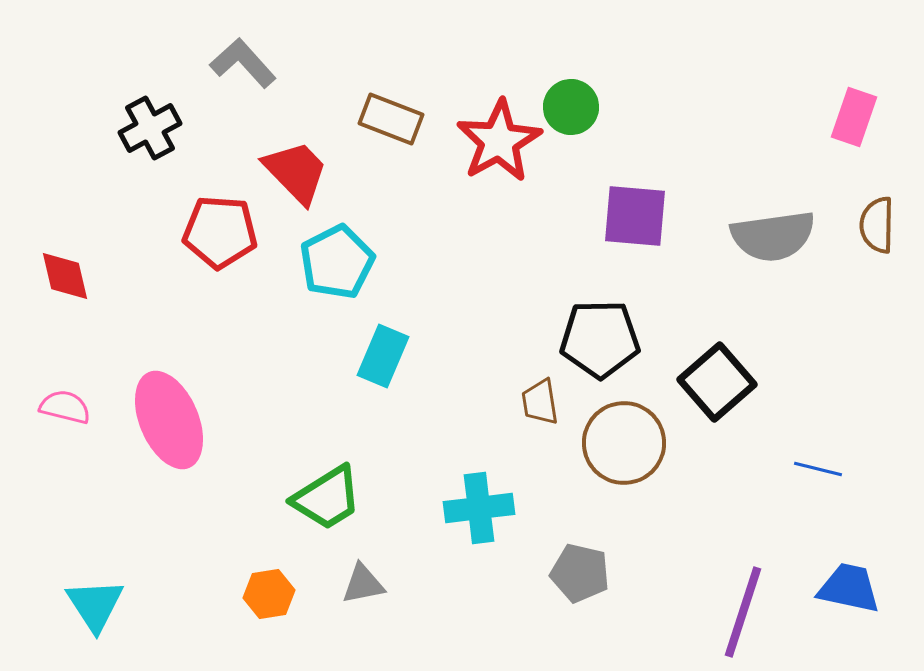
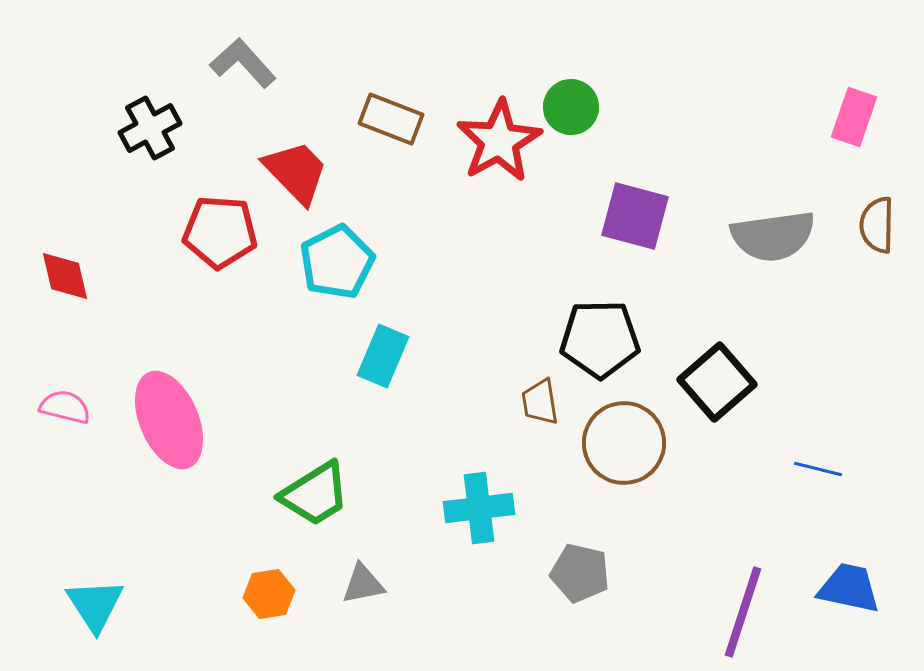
purple square: rotated 10 degrees clockwise
green trapezoid: moved 12 px left, 4 px up
